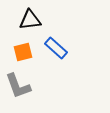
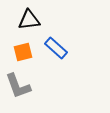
black triangle: moved 1 px left
